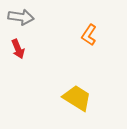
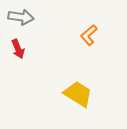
orange L-shape: rotated 15 degrees clockwise
yellow trapezoid: moved 1 px right, 4 px up
